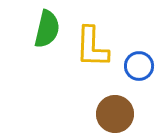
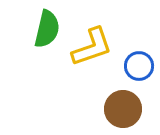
yellow L-shape: rotated 111 degrees counterclockwise
brown circle: moved 8 px right, 5 px up
